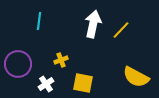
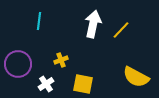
yellow square: moved 1 px down
